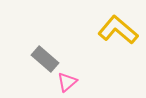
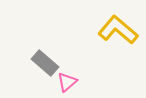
gray rectangle: moved 4 px down
